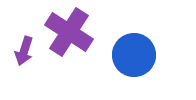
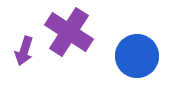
blue circle: moved 3 px right, 1 px down
